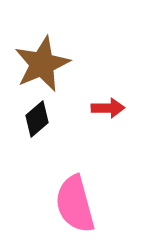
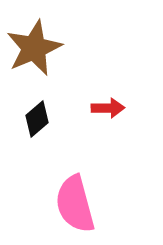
brown star: moved 8 px left, 16 px up
